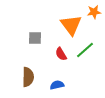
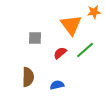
red semicircle: moved 1 px left, 1 px up; rotated 80 degrees clockwise
